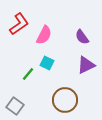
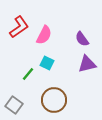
red L-shape: moved 3 px down
purple semicircle: moved 2 px down
purple triangle: moved 1 px right, 1 px up; rotated 12 degrees clockwise
brown circle: moved 11 px left
gray square: moved 1 px left, 1 px up
